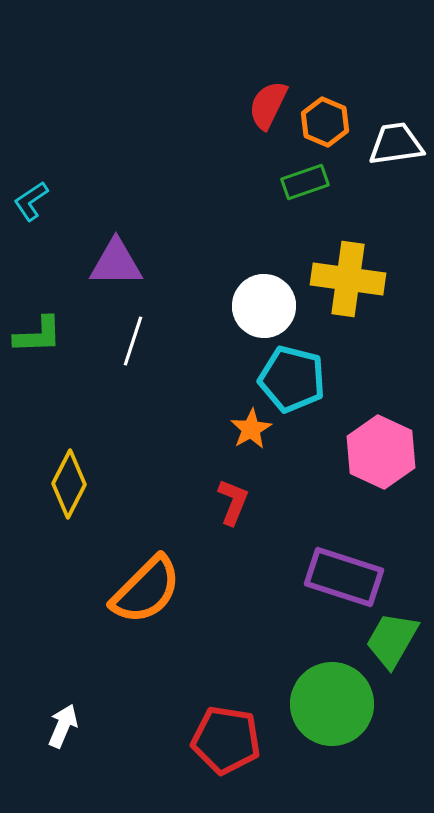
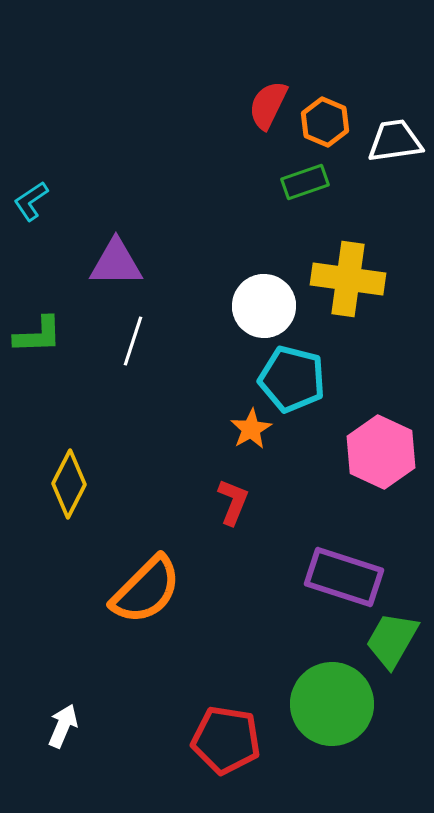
white trapezoid: moved 1 px left, 3 px up
